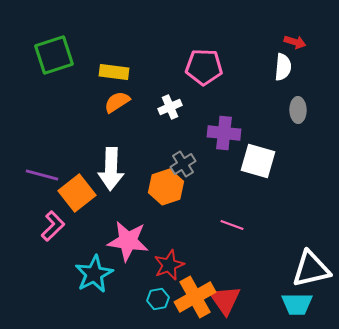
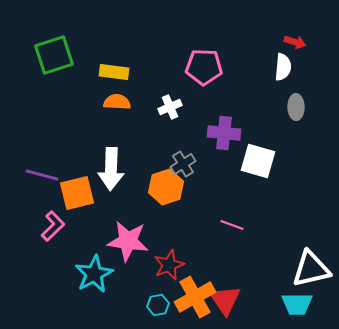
orange semicircle: rotated 36 degrees clockwise
gray ellipse: moved 2 px left, 3 px up
orange square: rotated 24 degrees clockwise
cyan hexagon: moved 6 px down
